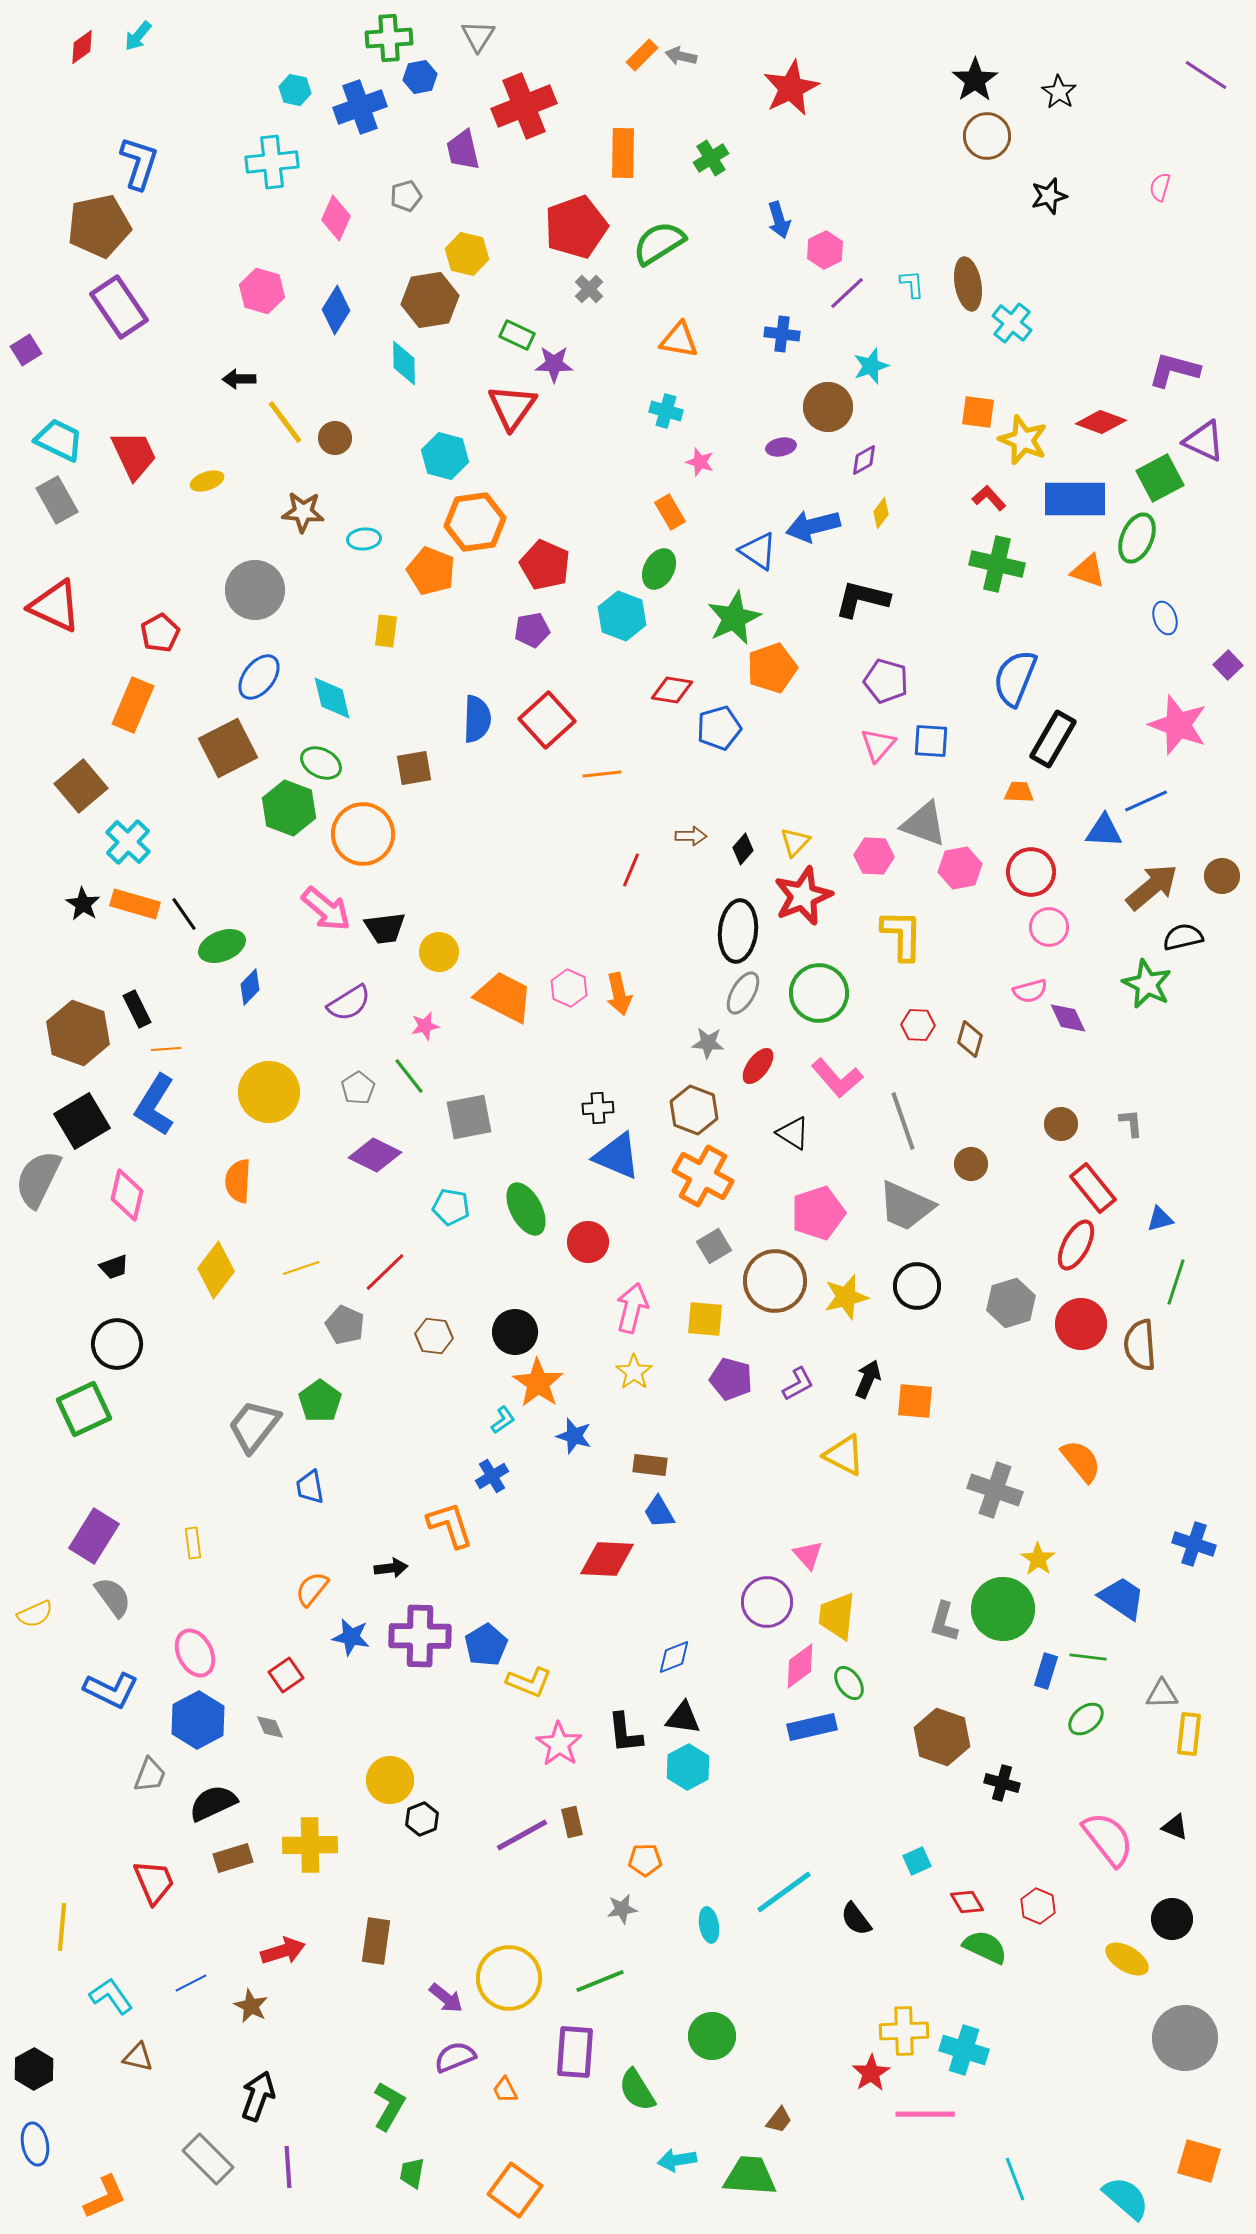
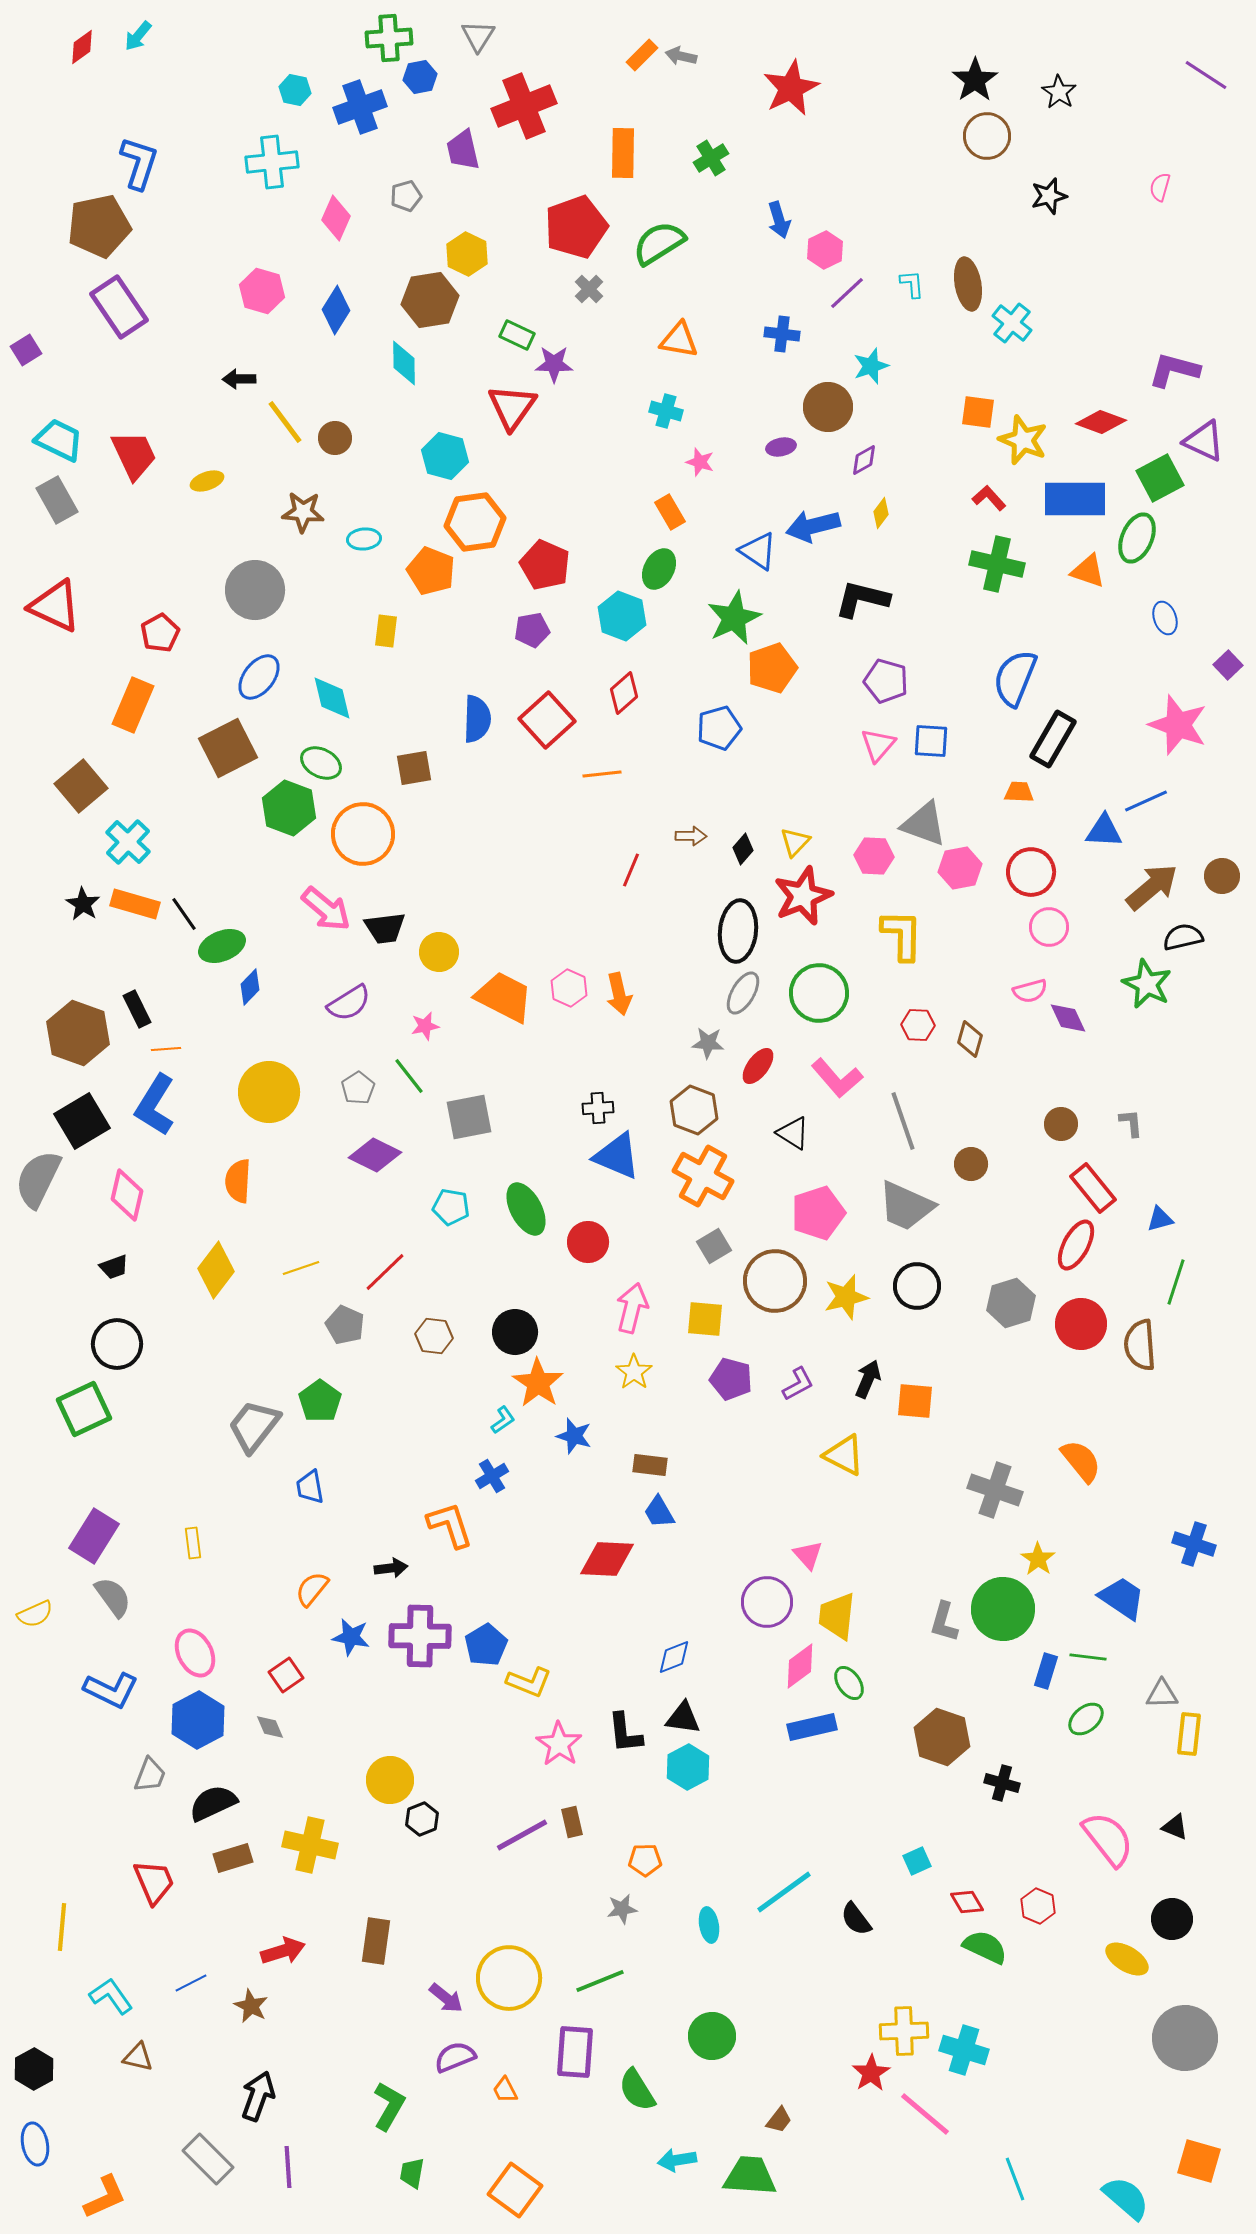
yellow hexagon at (467, 254): rotated 12 degrees clockwise
red diamond at (672, 690): moved 48 px left, 3 px down; rotated 51 degrees counterclockwise
yellow cross at (310, 1845): rotated 14 degrees clockwise
pink line at (925, 2114): rotated 40 degrees clockwise
